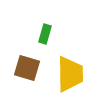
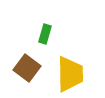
brown square: rotated 20 degrees clockwise
